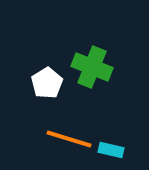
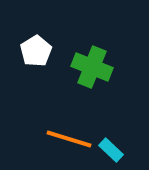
white pentagon: moved 11 px left, 32 px up
cyan rectangle: rotated 30 degrees clockwise
